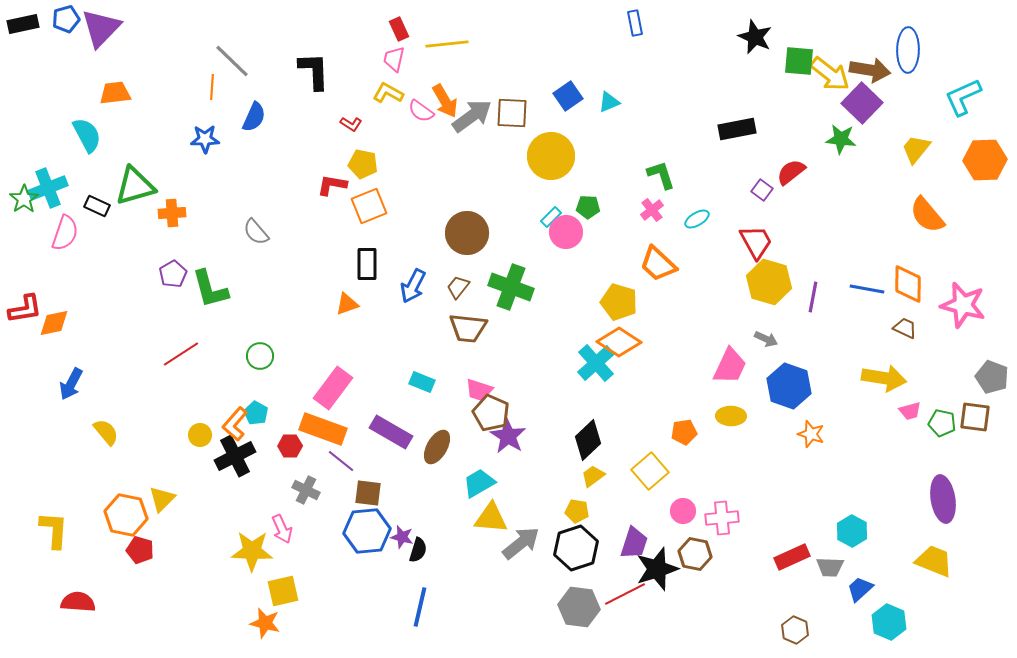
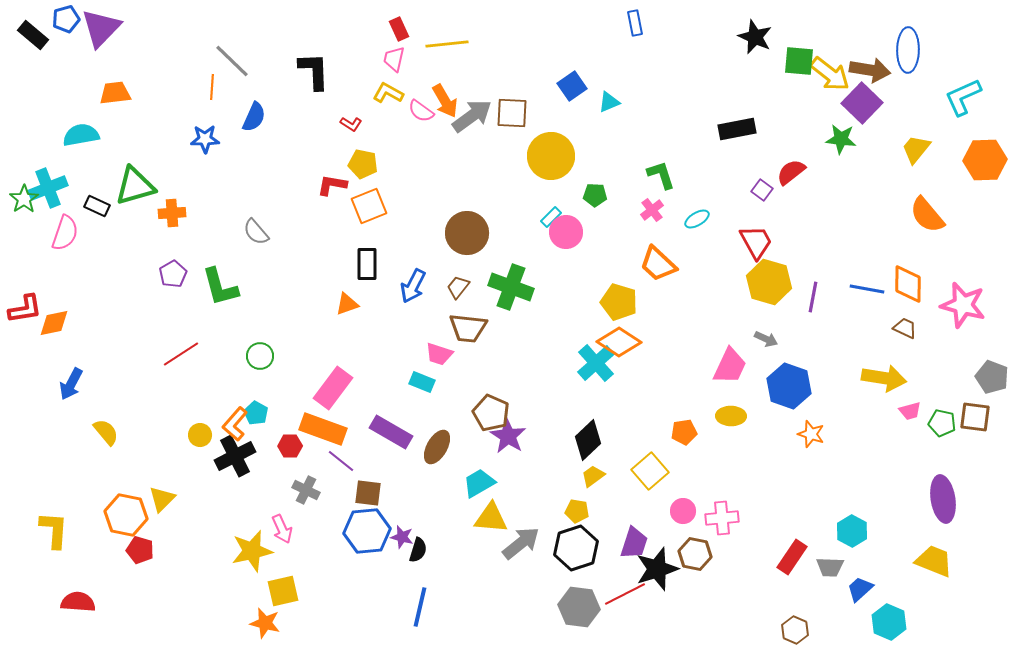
black rectangle at (23, 24): moved 10 px right, 11 px down; rotated 52 degrees clockwise
blue square at (568, 96): moved 4 px right, 10 px up
cyan semicircle at (87, 135): moved 6 px left; rotated 72 degrees counterclockwise
green pentagon at (588, 207): moved 7 px right, 12 px up
green L-shape at (210, 289): moved 10 px right, 2 px up
pink trapezoid at (479, 390): moved 40 px left, 36 px up
yellow star at (252, 551): rotated 15 degrees counterclockwise
red rectangle at (792, 557): rotated 32 degrees counterclockwise
